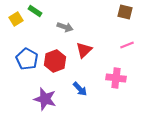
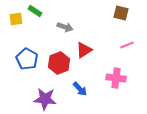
brown square: moved 4 px left, 1 px down
yellow square: rotated 24 degrees clockwise
red triangle: rotated 12 degrees clockwise
red hexagon: moved 4 px right, 2 px down
purple star: rotated 10 degrees counterclockwise
